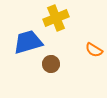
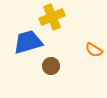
yellow cross: moved 4 px left, 1 px up
brown circle: moved 2 px down
